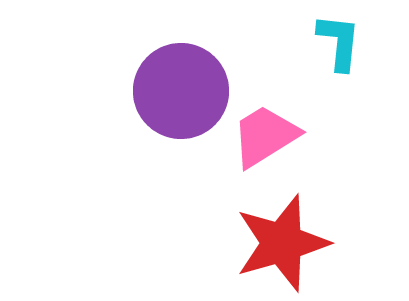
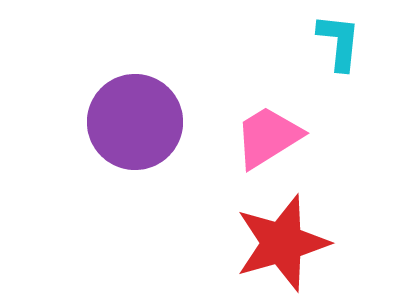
purple circle: moved 46 px left, 31 px down
pink trapezoid: moved 3 px right, 1 px down
